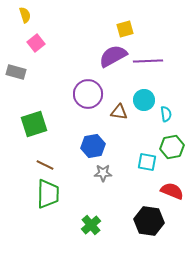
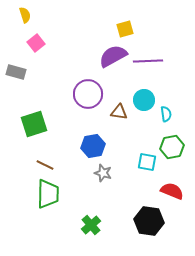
gray star: rotated 18 degrees clockwise
